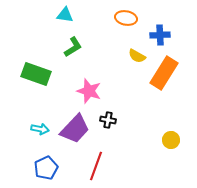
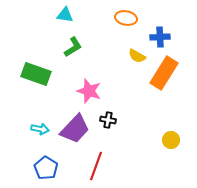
blue cross: moved 2 px down
blue pentagon: rotated 15 degrees counterclockwise
